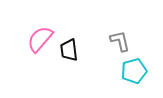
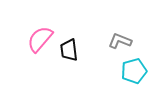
gray L-shape: rotated 55 degrees counterclockwise
